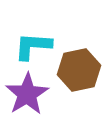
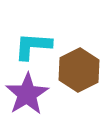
brown hexagon: rotated 15 degrees counterclockwise
